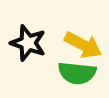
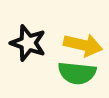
yellow arrow: rotated 15 degrees counterclockwise
